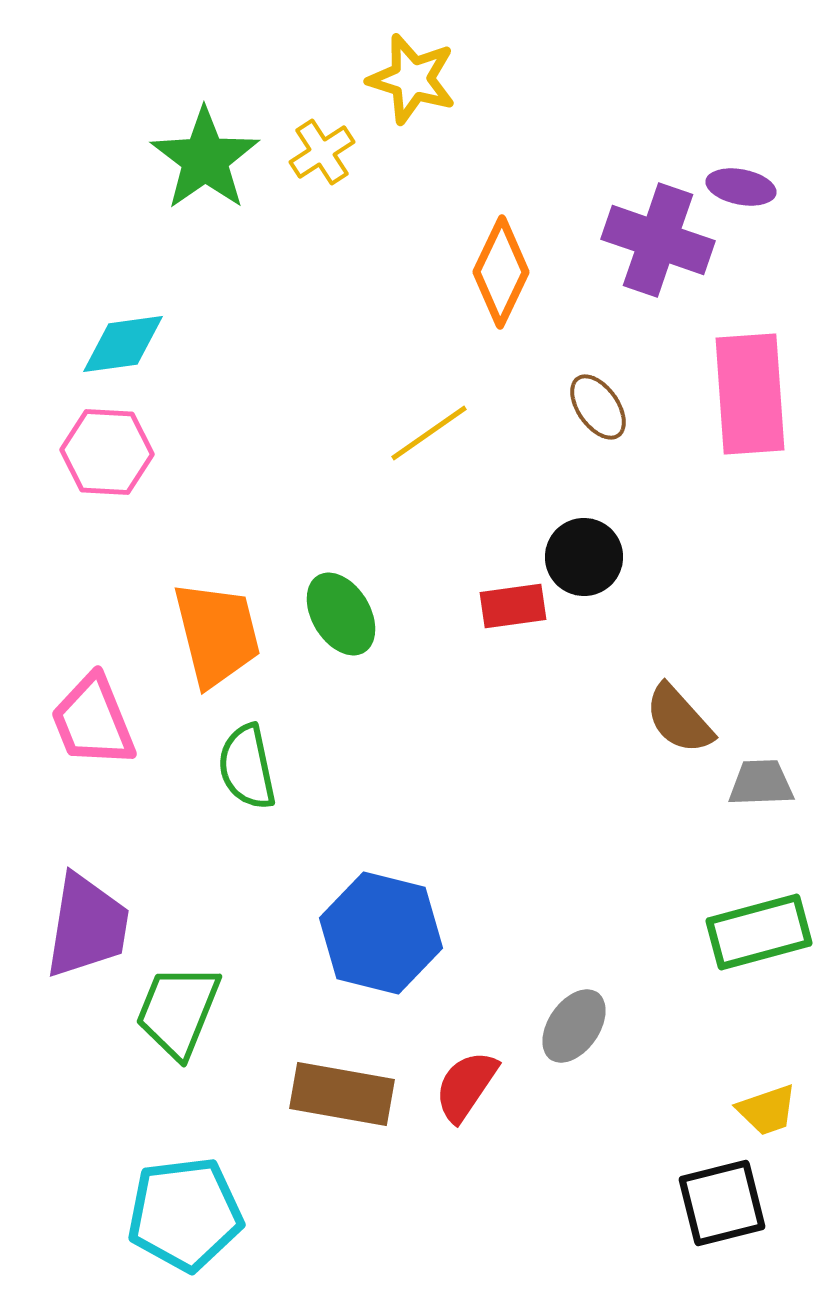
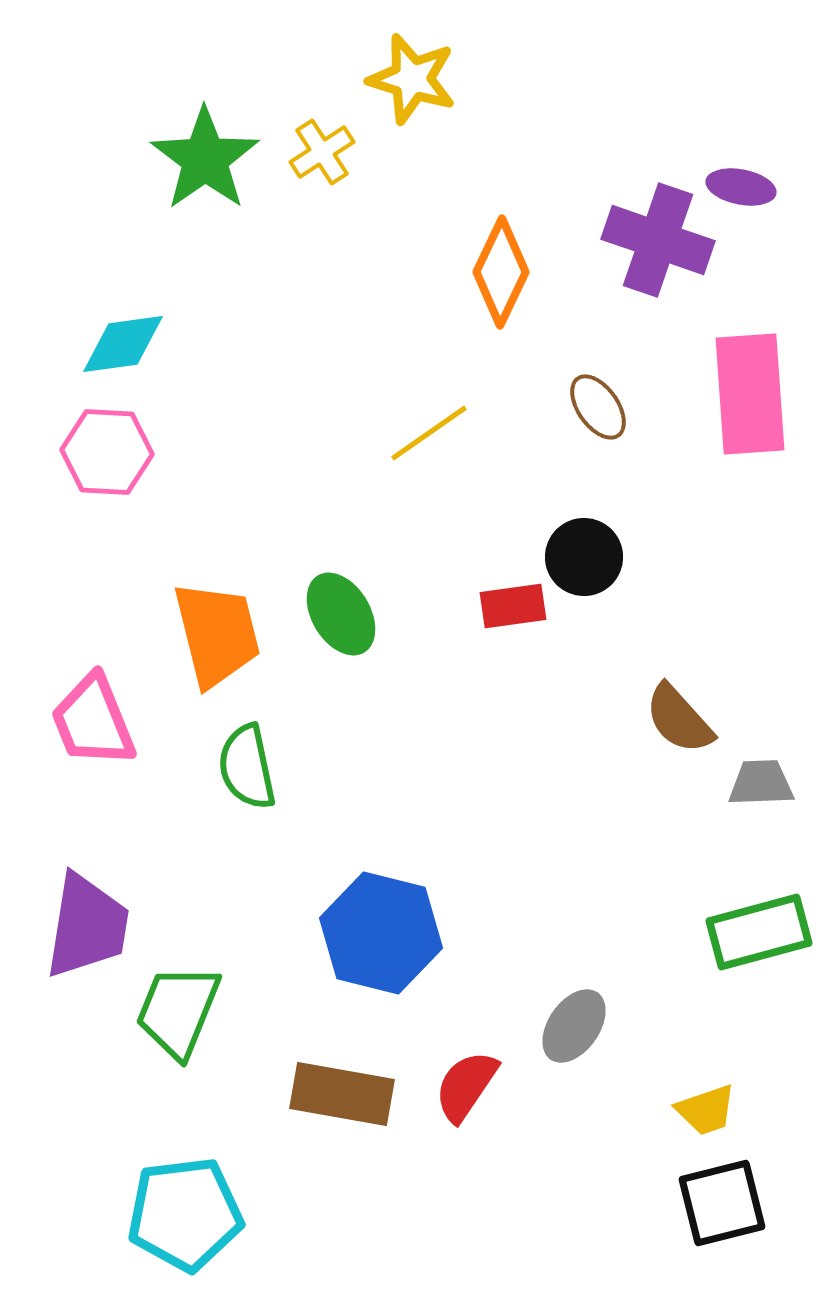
yellow trapezoid: moved 61 px left
